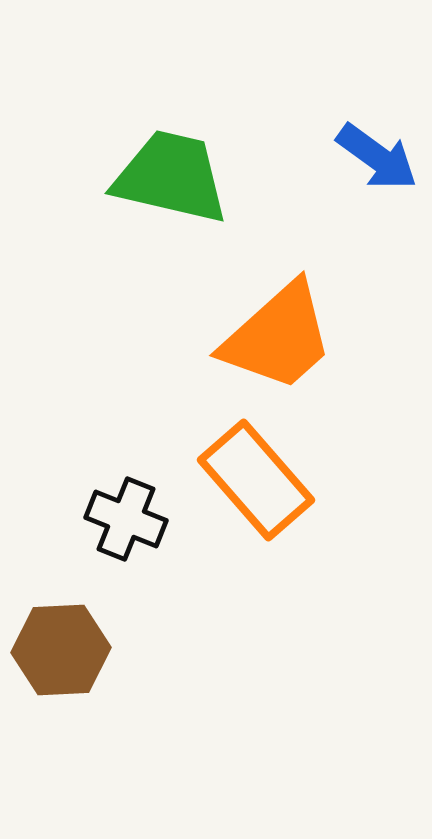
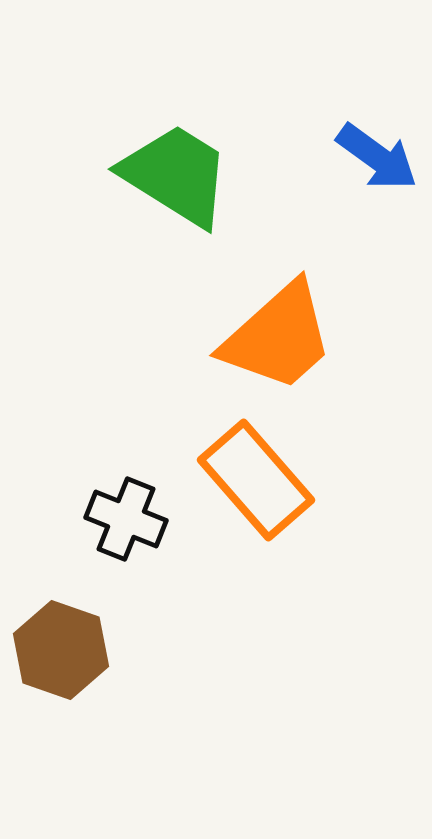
green trapezoid: moved 5 px right, 2 px up; rotated 19 degrees clockwise
brown hexagon: rotated 22 degrees clockwise
